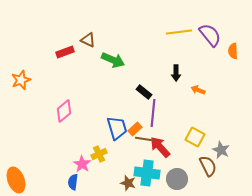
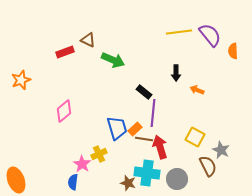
orange arrow: moved 1 px left
red arrow: rotated 25 degrees clockwise
